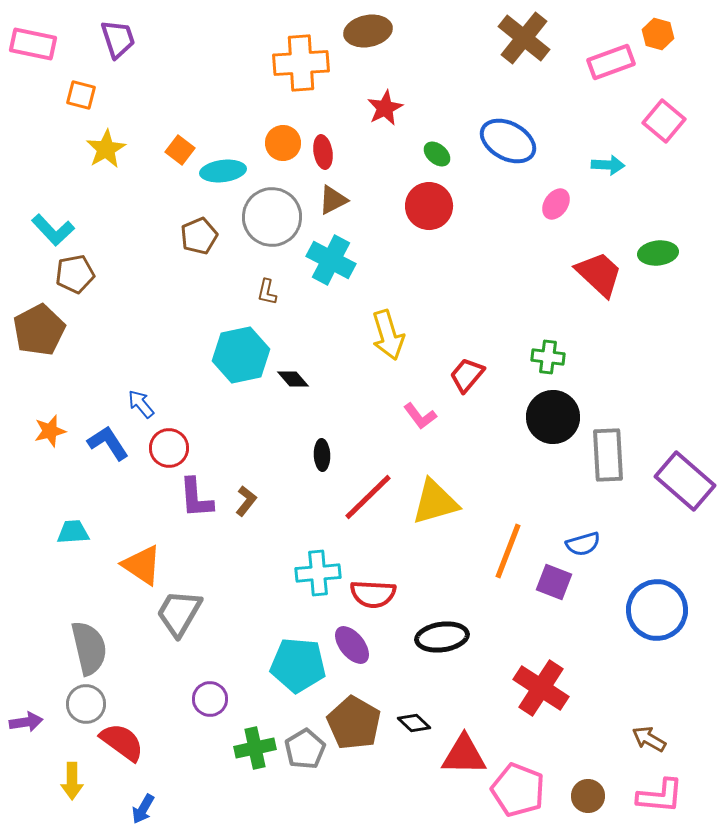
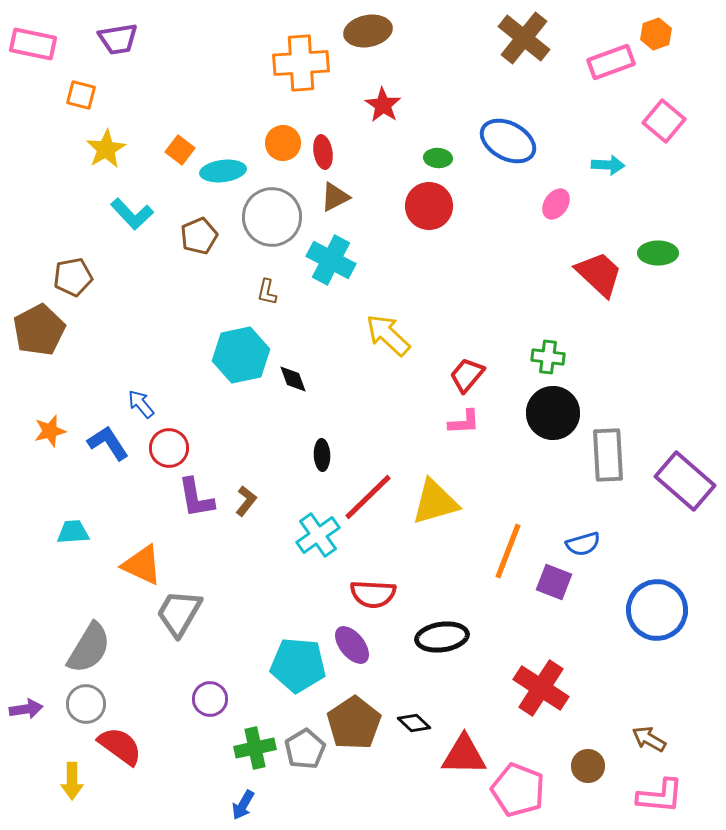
orange hexagon at (658, 34): moved 2 px left; rotated 24 degrees clockwise
purple trapezoid at (118, 39): rotated 99 degrees clockwise
red star at (385, 108): moved 2 px left, 3 px up; rotated 12 degrees counterclockwise
green ellipse at (437, 154): moved 1 px right, 4 px down; rotated 36 degrees counterclockwise
brown triangle at (333, 200): moved 2 px right, 3 px up
cyan L-shape at (53, 230): moved 79 px right, 16 px up
green ellipse at (658, 253): rotated 6 degrees clockwise
brown pentagon at (75, 274): moved 2 px left, 3 px down
yellow arrow at (388, 335): rotated 150 degrees clockwise
black diamond at (293, 379): rotated 20 degrees clockwise
pink L-shape at (420, 416): moved 44 px right, 6 px down; rotated 56 degrees counterclockwise
black circle at (553, 417): moved 4 px up
purple L-shape at (196, 498): rotated 6 degrees counterclockwise
orange triangle at (142, 565): rotated 9 degrees counterclockwise
cyan cross at (318, 573): moved 38 px up; rotated 30 degrees counterclockwise
gray semicircle at (89, 648): rotated 44 degrees clockwise
purple arrow at (26, 722): moved 13 px up
brown pentagon at (354, 723): rotated 8 degrees clockwise
red semicircle at (122, 742): moved 2 px left, 4 px down
brown circle at (588, 796): moved 30 px up
blue arrow at (143, 809): moved 100 px right, 4 px up
